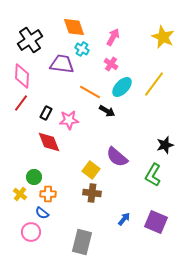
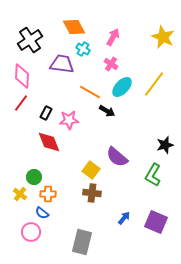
orange diamond: rotated 10 degrees counterclockwise
cyan cross: moved 1 px right
blue arrow: moved 1 px up
